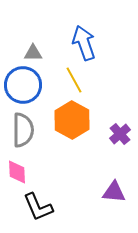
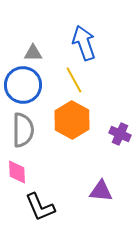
purple cross: rotated 25 degrees counterclockwise
purple triangle: moved 13 px left, 1 px up
black L-shape: moved 2 px right
